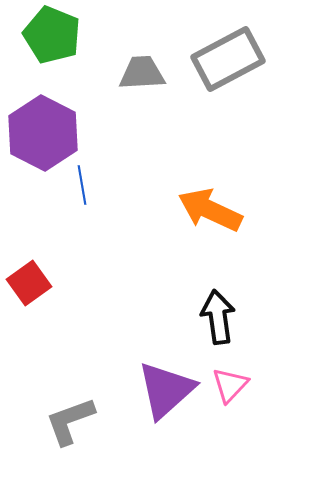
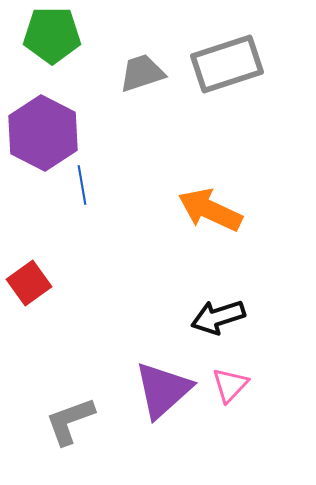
green pentagon: rotated 22 degrees counterclockwise
gray rectangle: moved 1 px left, 5 px down; rotated 10 degrees clockwise
gray trapezoid: rotated 15 degrees counterclockwise
black arrow: rotated 100 degrees counterclockwise
purple triangle: moved 3 px left
